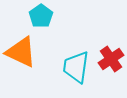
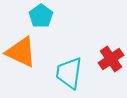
cyan trapezoid: moved 7 px left, 6 px down
